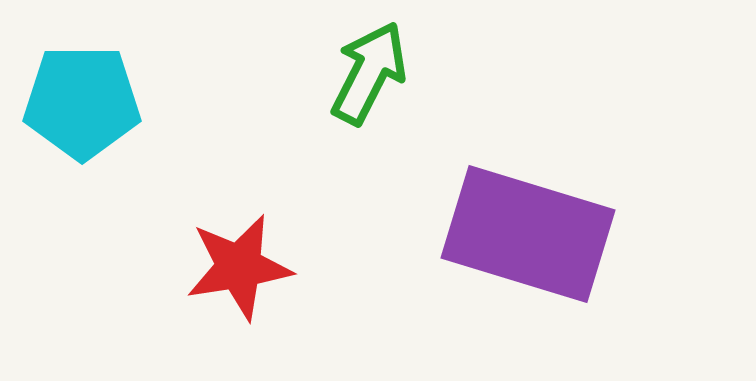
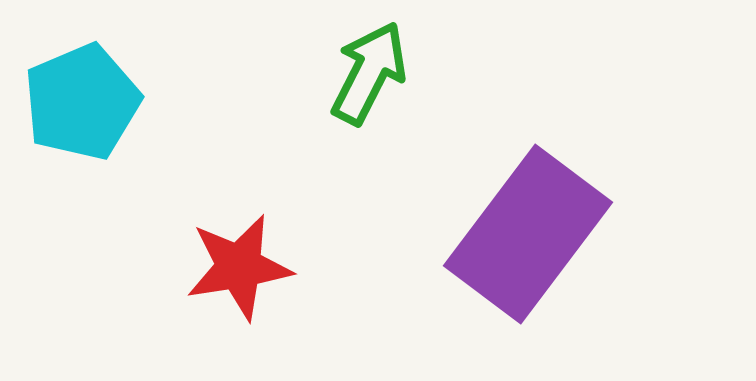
cyan pentagon: rotated 23 degrees counterclockwise
purple rectangle: rotated 70 degrees counterclockwise
